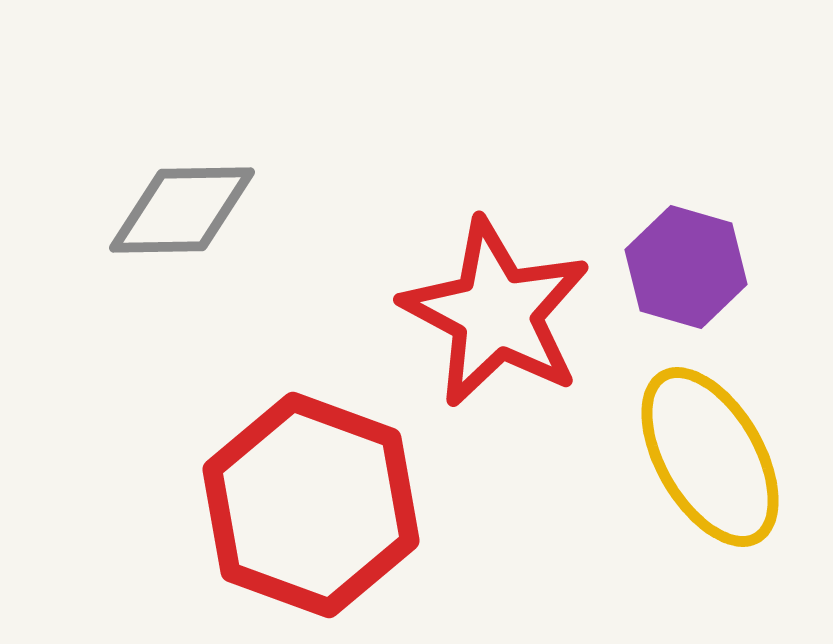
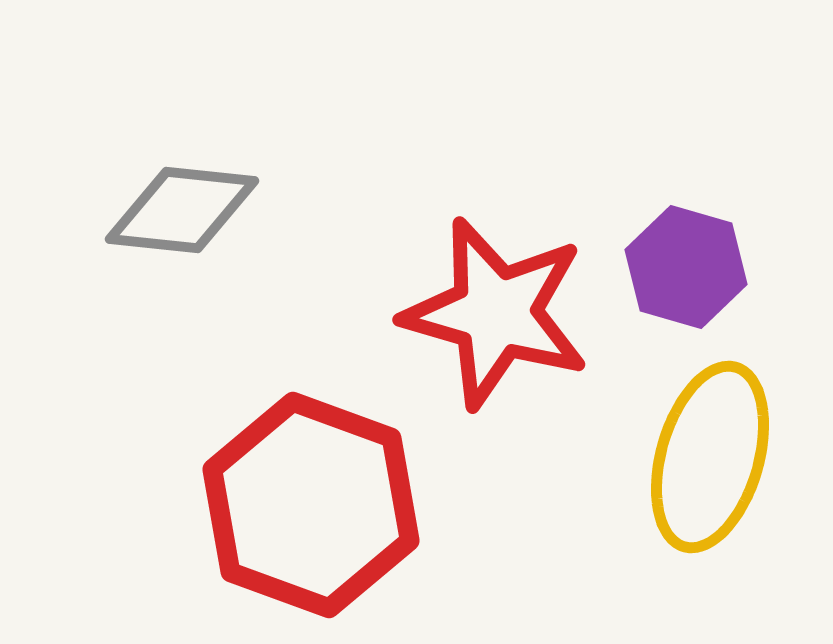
gray diamond: rotated 7 degrees clockwise
red star: rotated 12 degrees counterclockwise
yellow ellipse: rotated 46 degrees clockwise
